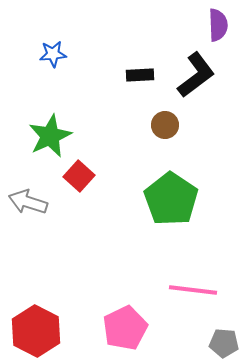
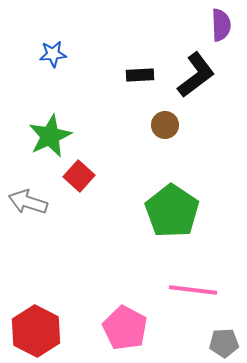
purple semicircle: moved 3 px right
green pentagon: moved 1 px right, 12 px down
pink pentagon: rotated 18 degrees counterclockwise
gray pentagon: rotated 8 degrees counterclockwise
